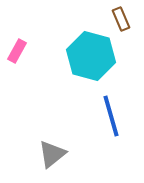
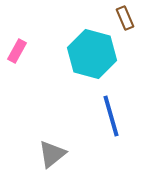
brown rectangle: moved 4 px right, 1 px up
cyan hexagon: moved 1 px right, 2 px up
